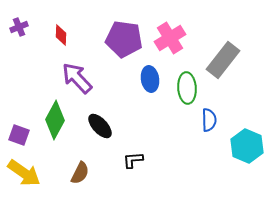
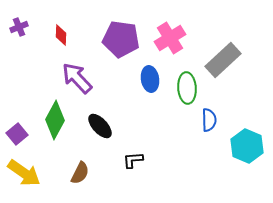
purple pentagon: moved 3 px left
gray rectangle: rotated 9 degrees clockwise
purple square: moved 2 px left, 1 px up; rotated 30 degrees clockwise
